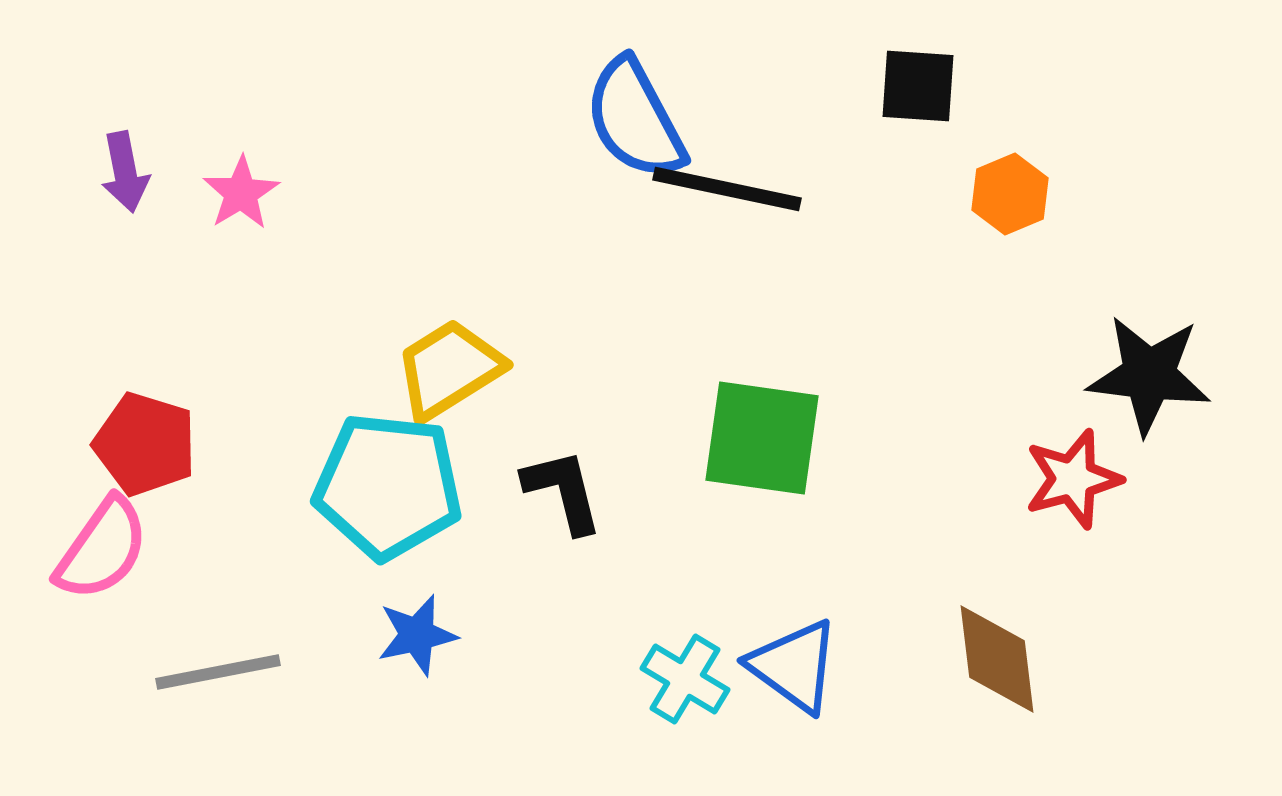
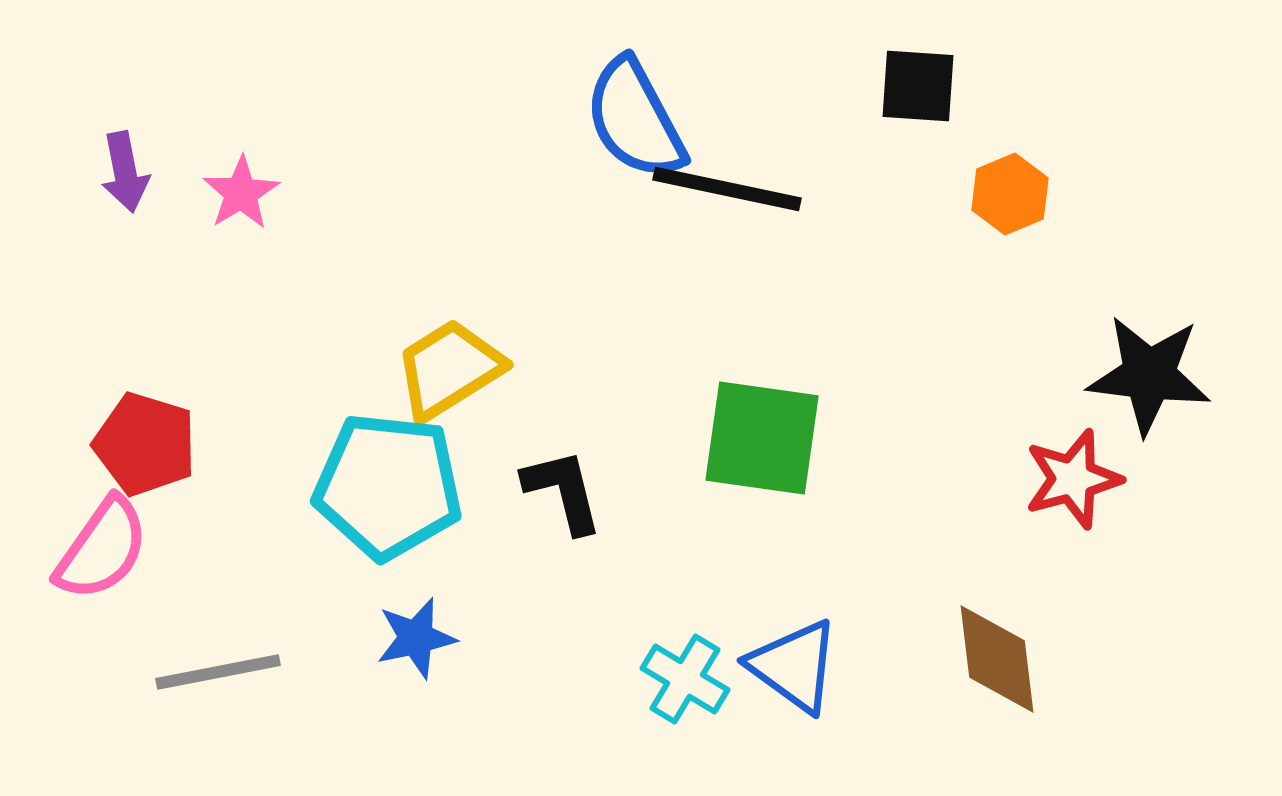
blue star: moved 1 px left, 3 px down
